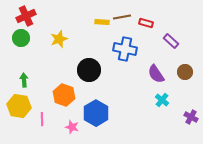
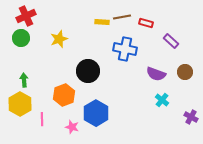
black circle: moved 1 px left, 1 px down
purple semicircle: rotated 36 degrees counterclockwise
orange hexagon: rotated 20 degrees clockwise
yellow hexagon: moved 1 px right, 2 px up; rotated 20 degrees clockwise
